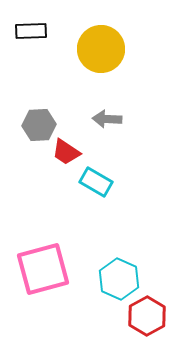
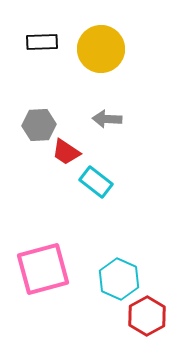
black rectangle: moved 11 px right, 11 px down
cyan rectangle: rotated 8 degrees clockwise
